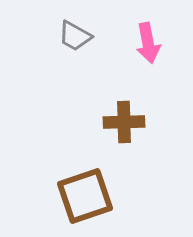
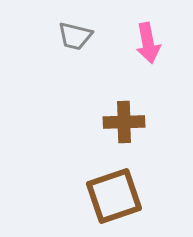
gray trapezoid: rotated 15 degrees counterclockwise
brown square: moved 29 px right
